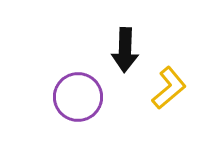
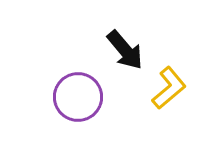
black arrow: rotated 42 degrees counterclockwise
